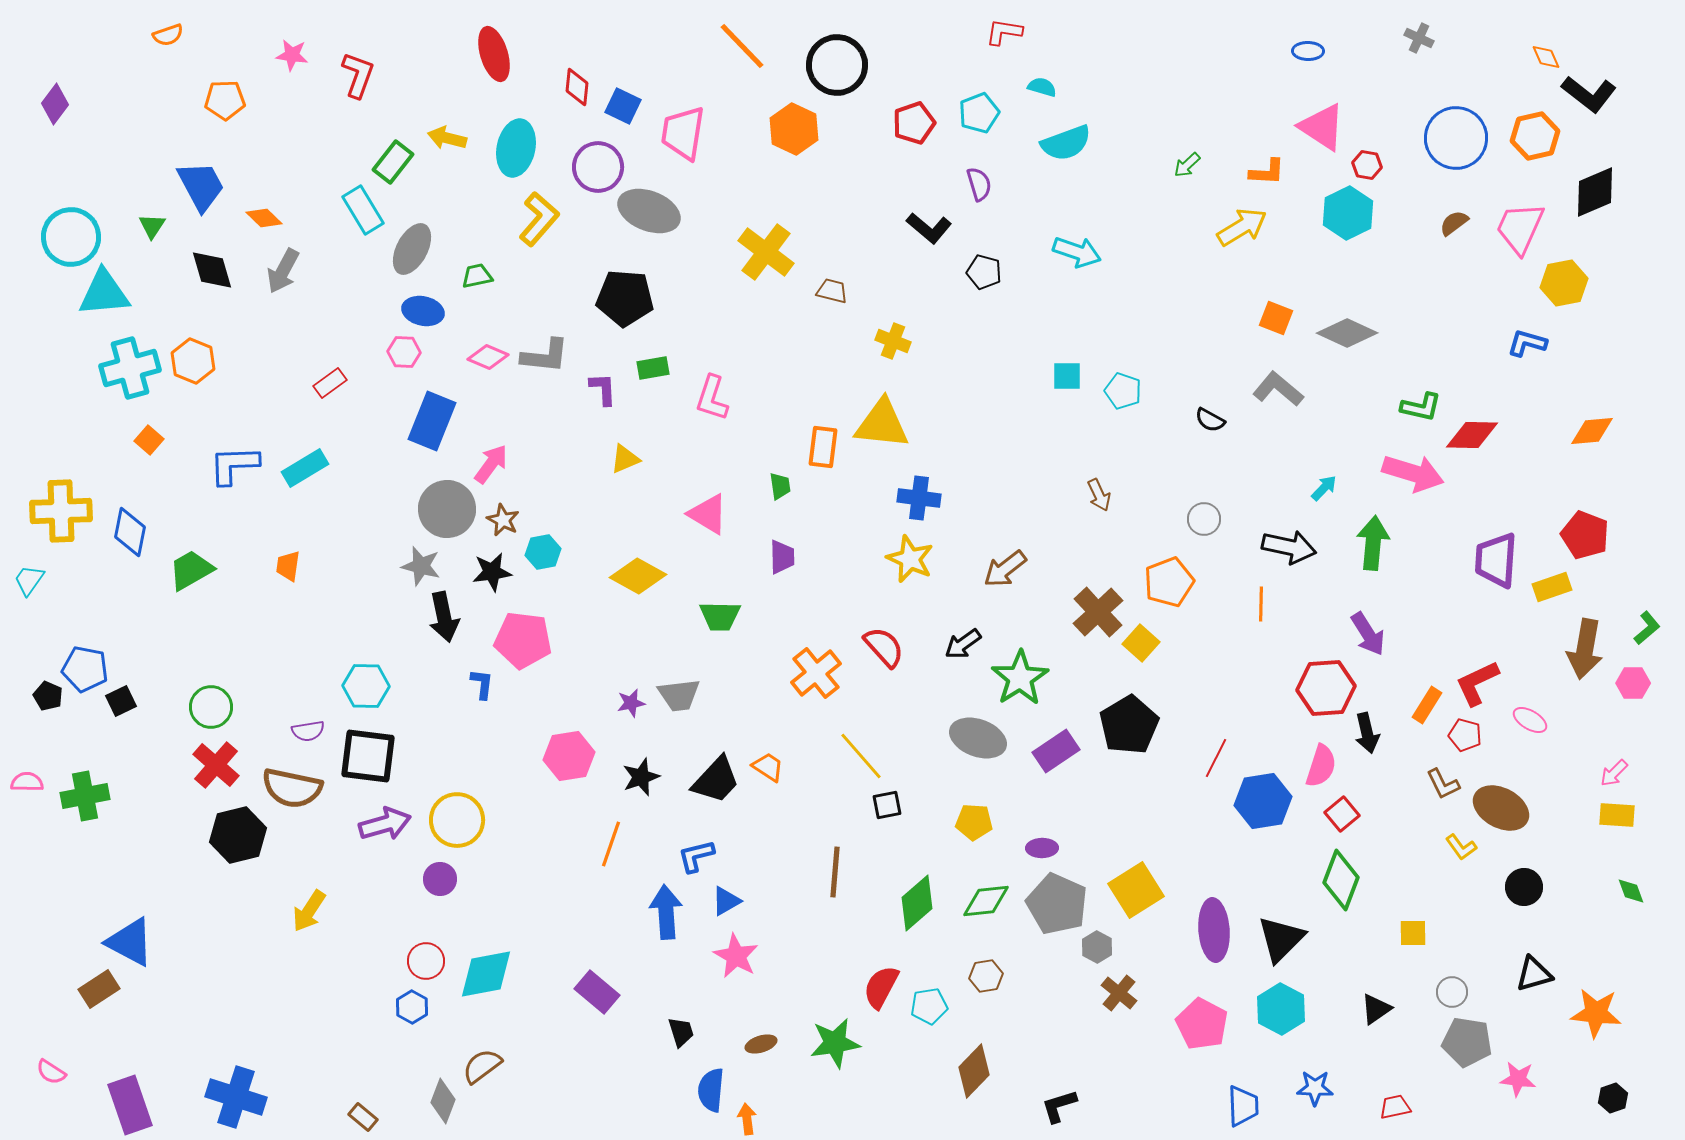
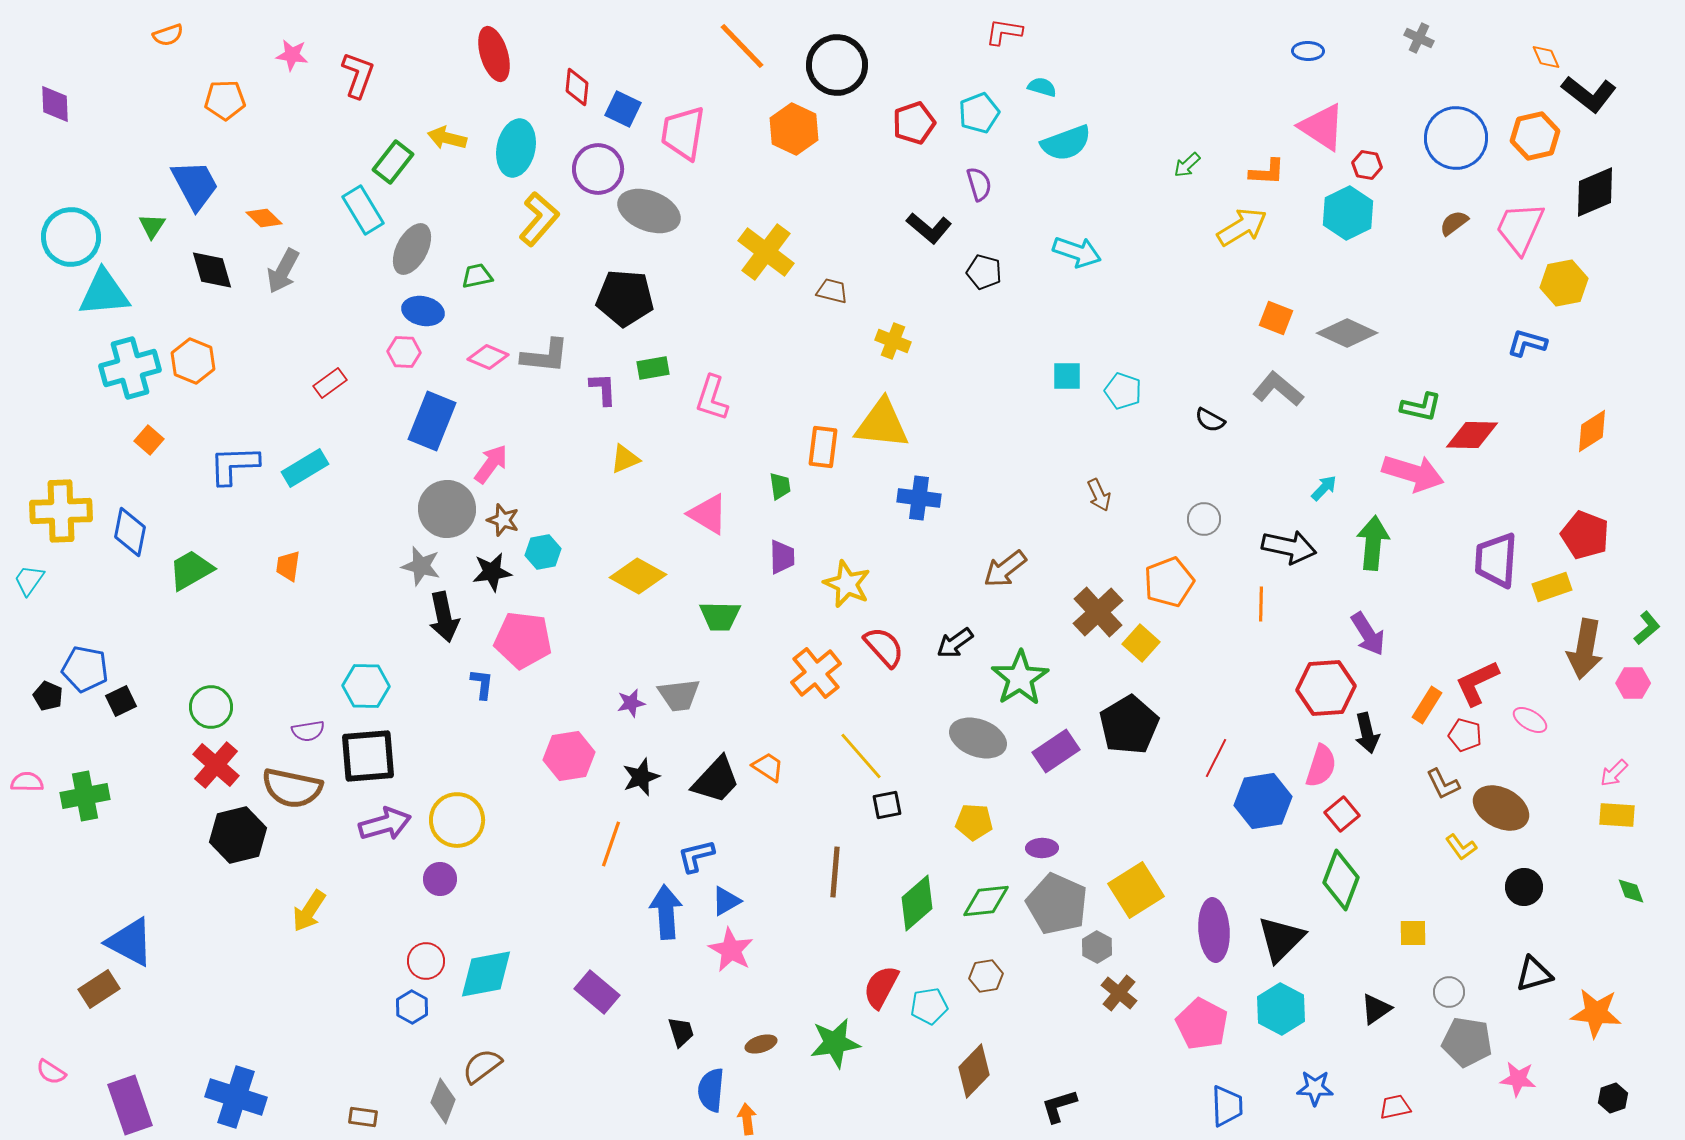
purple diamond at (55, 104): rotated 39 degrees counterclockwise
blue square at (623, 106): moved 3 px down
purple circle at (598, 167): moved 2 px down
blue trapezoid at (201, 186): moved 6 px left, 1 px up
orange diamond at (1592, 431): rotated 27 degrees counterclockwise
brown star at (503, 520): rotated 8 degrees counterclockwise
yellow star at (910, 559): moved 63 px left, 25 px down
black arrow at (963, 644): moved 8 px left, 1 px up
black square at (368, 756): rotated 12 degrees counterclockwise
pink star at (736, 956): moved 5 px left, 6 px up
gray circle at (1452, 992): moved 3 px left
blue trapezoid at (1243, 1106): moved 16 px left
brown rectangle at (363, 1117): rotated 32 degrees counterclockwise
